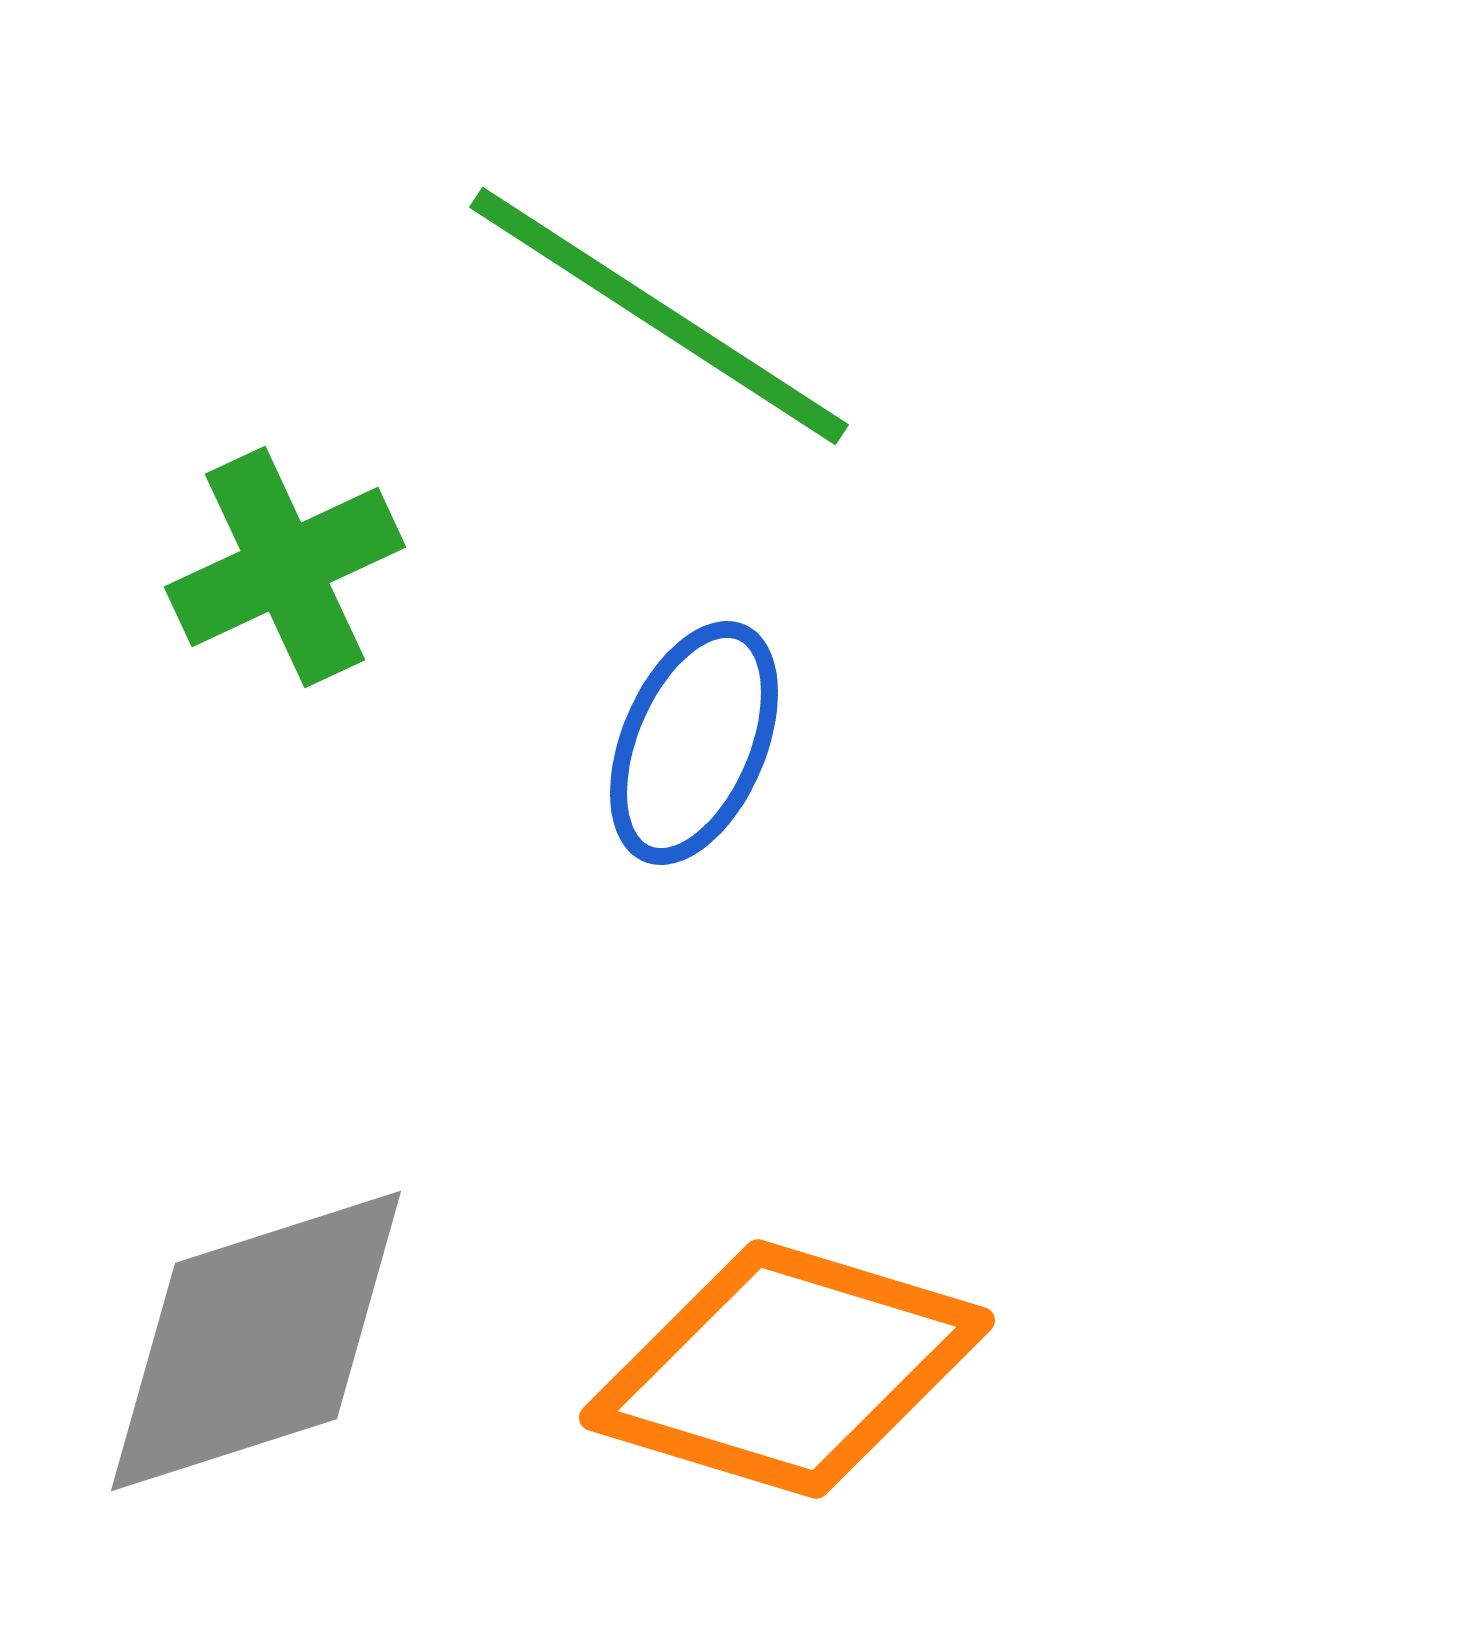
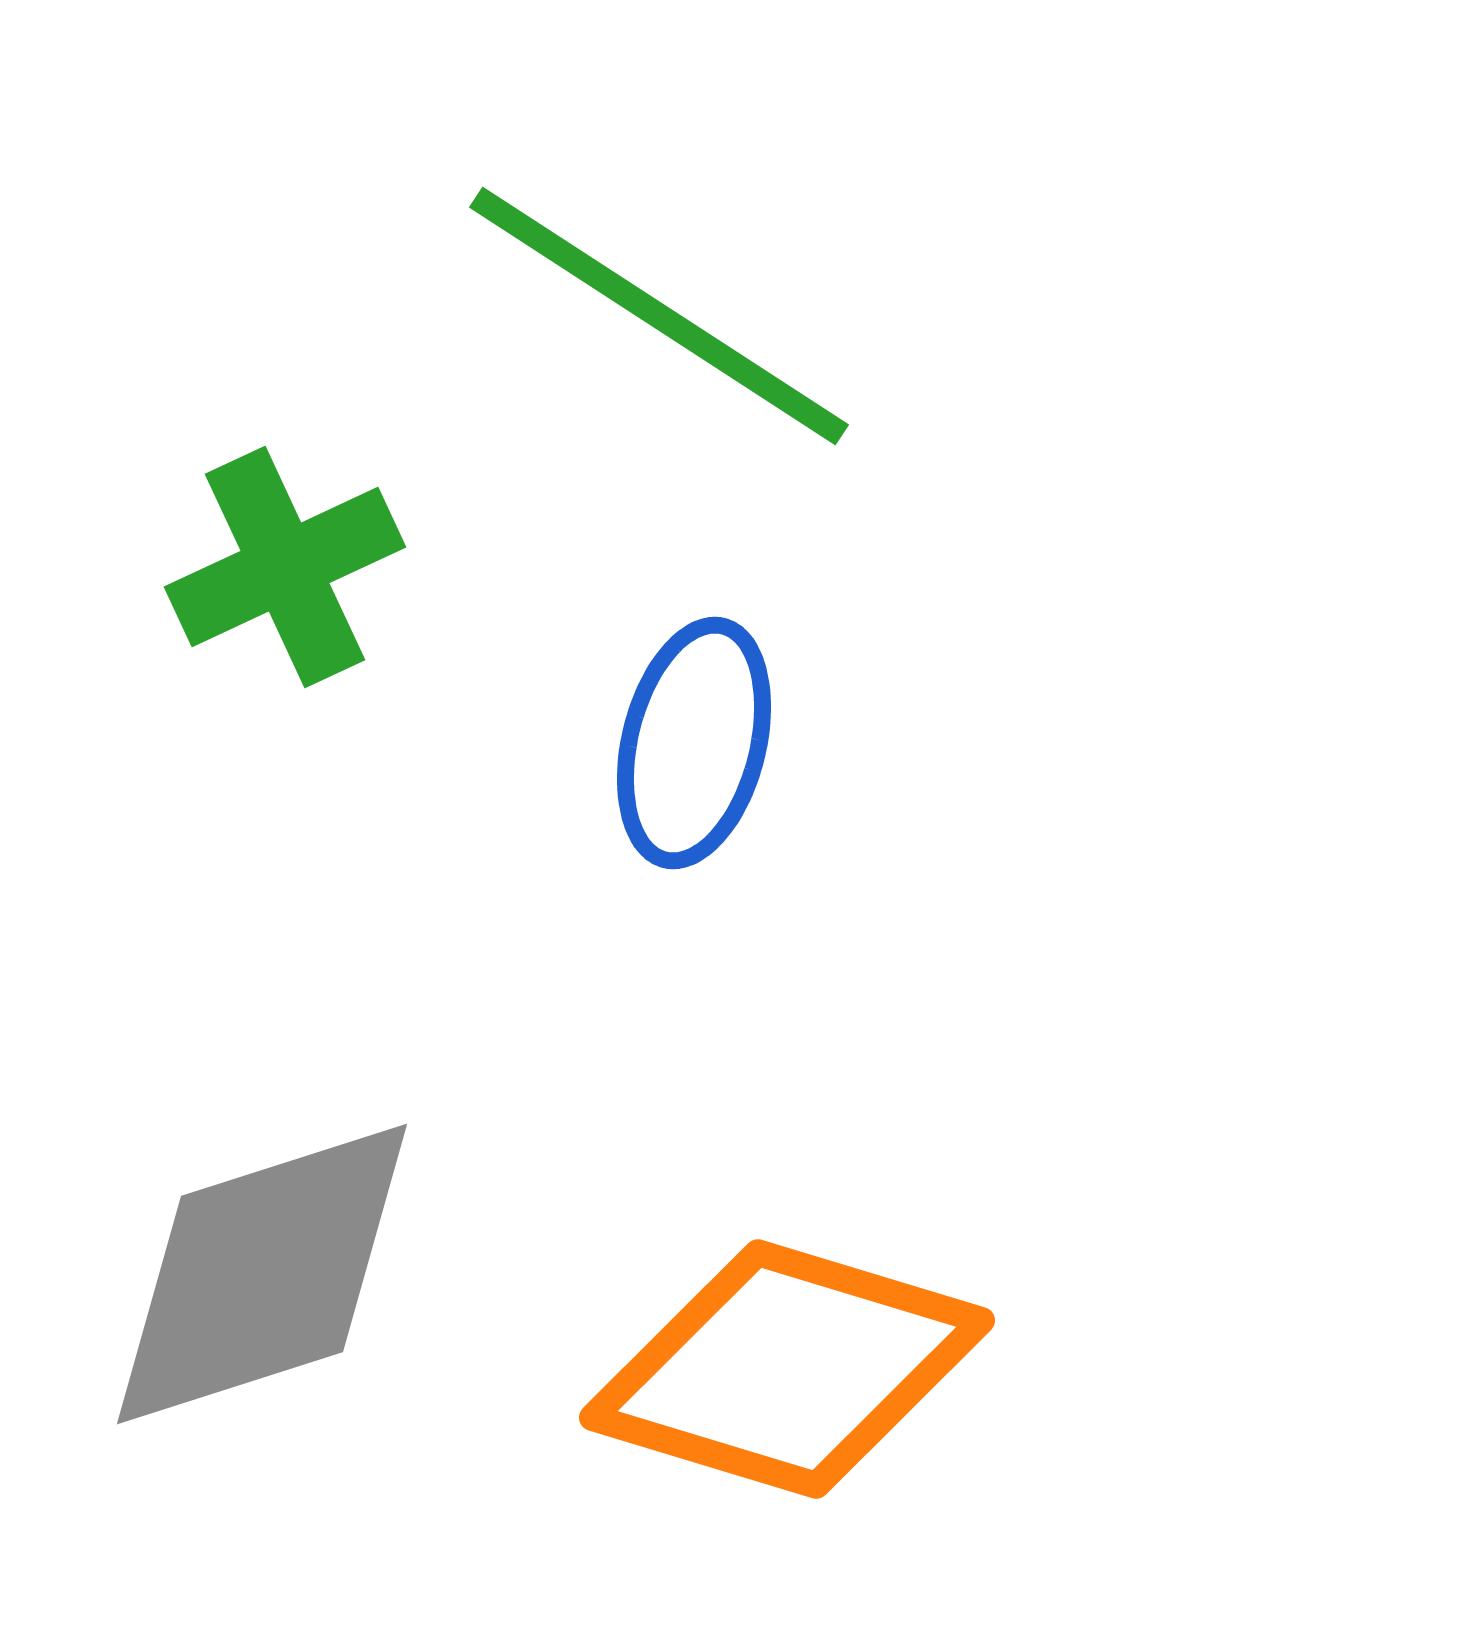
blue ellipse: rotated 9 degrees counterclockwise
gray diamond: moved 6 px right, 67 px up
